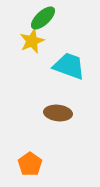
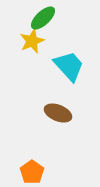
cyan trapezoid: rotated 28 degrees clockwise
brown ellipse: rotated 16 degrees clockwise
orange pentagon: moved 2 px right, 8 px down
